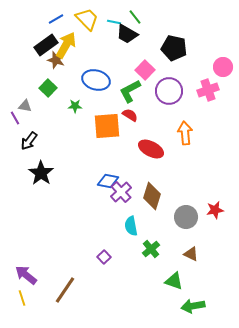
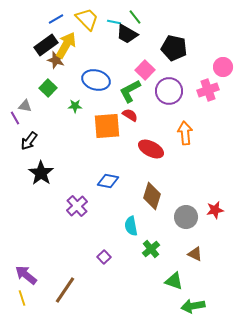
purple cross: moved 44 px left, 14 px down
brown triangle: moved 4 px right
